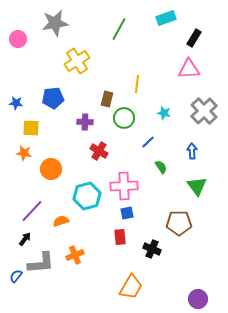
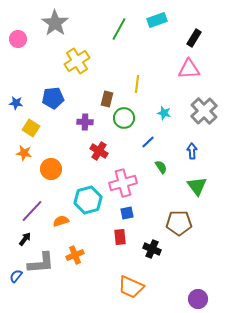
cyan rectangle: moved 9 px left, 2 px down
gray star: rotated 28 degrees counterclockwise
yellow square: rotated 30 degrees clockwise
pink cross: moved 1 px left, 3 px up; rotated 12 degrees counterclockwise
cyan hexagon: moved 1 px right, 4 px down
orange trapezoid: rotated 84 degrees clockwise
